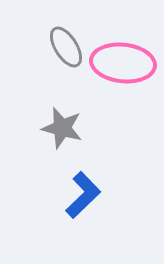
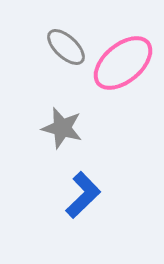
gray ellipse: rotated 15 degrees counterclockwise
pink ellipse: rotated 46 degrees counterclockwise
